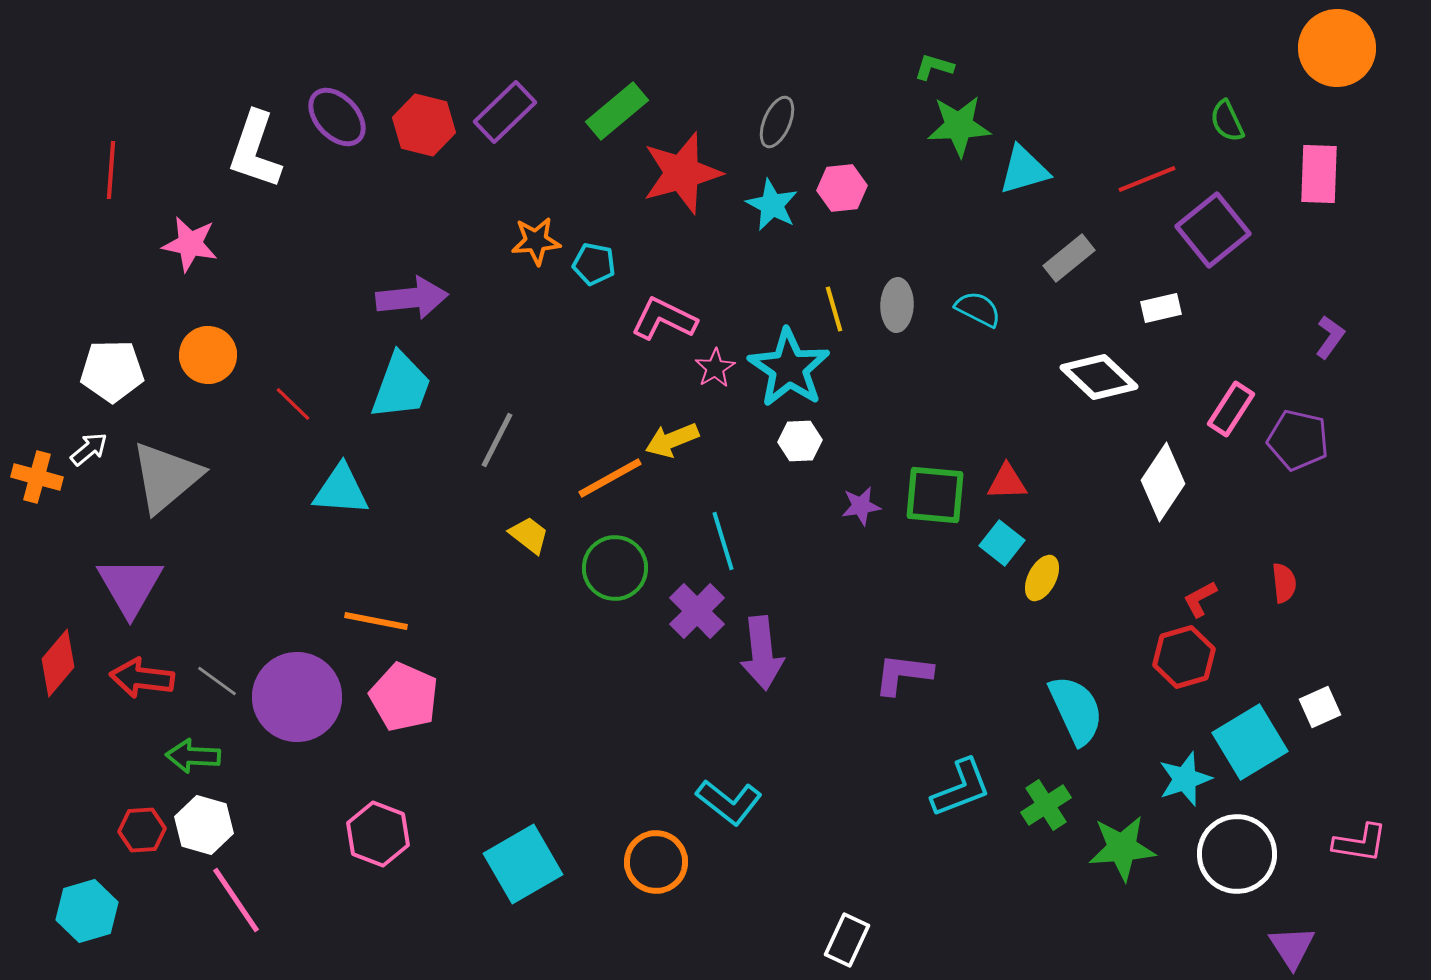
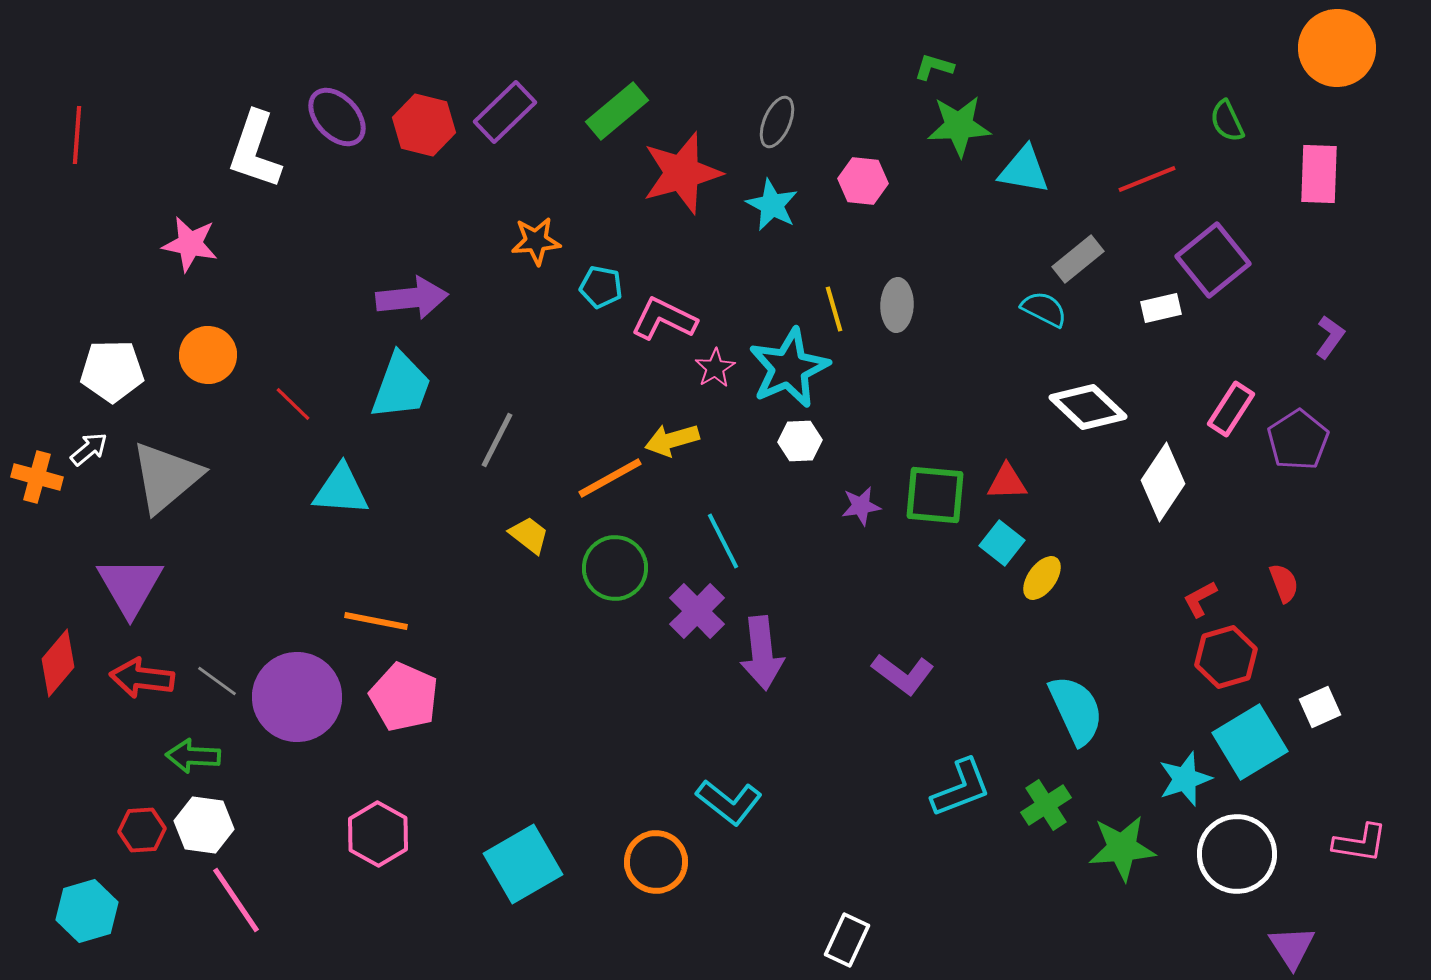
red line at (111, 170): moved 34 px left, 35 px up
cyan triangle at (1024, 170): rotated 26 degrees clockwise
pink hexagon at (842, 188): moved 21 px right, 7 px up; rotated 12 degrees clockwise
purple square at (1213, 230): moved 30 px down
gray rectangle at (1069, 258): moved 9 px right, 1 px down
cyan pentagon at (594, 264): moved 7 px right, 23 px down
cyan semicircle at (978, 309): moved 66 px right
cyan star at (789, 368): rotated 14 degrees clockwise
white diamond at (1099, 377): moved 11 px left, 30 px down
yellow arrow at (672, 440): rotated 6 degrees clockwise
purple pentagon at (1298, 440): rotated 26 degrees clockwise
cyan line at (723, 541): rotated 10 degrees counterclockwise
yellow ellipse at (1042, 578): rotated 9 degrees clockwise
red semicircle at (1284, 583): rotated 15 degrees counterclockwise
red hexagon at (1184, 657): moved 42 px right
purple L-shape at (903, 674): rotated 150 degrees counterclockwise
white hexagon at (204, 825): rotated 8 degrees counterclockwise
pink hexagon at (378, 834): rotated 8 degrees clockwise
